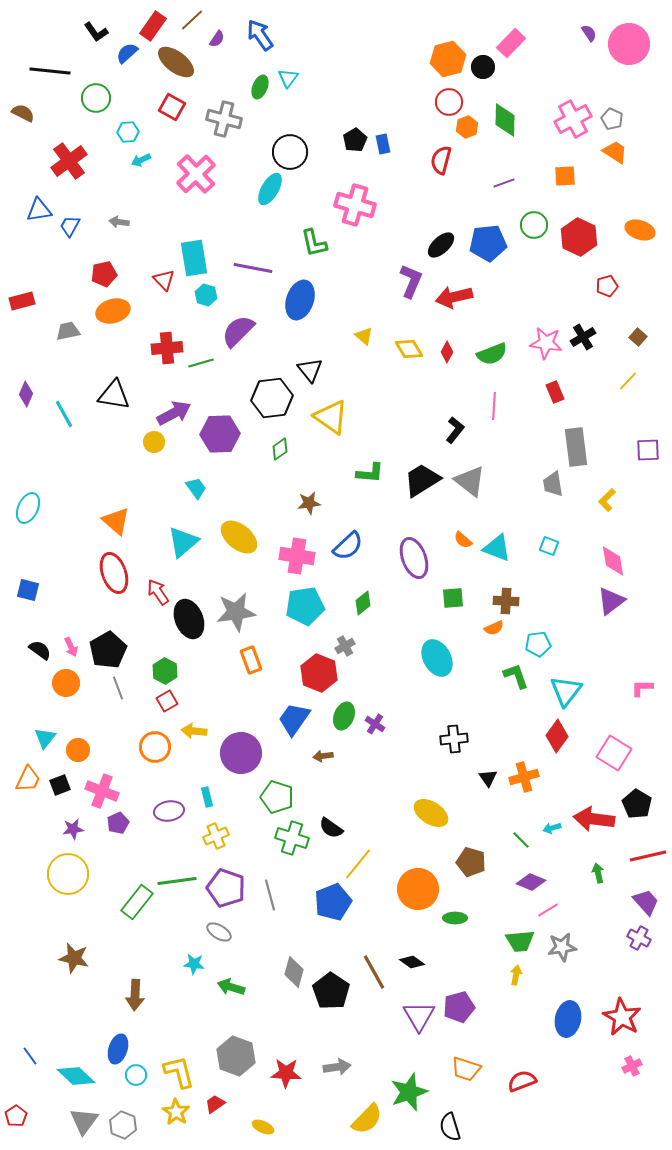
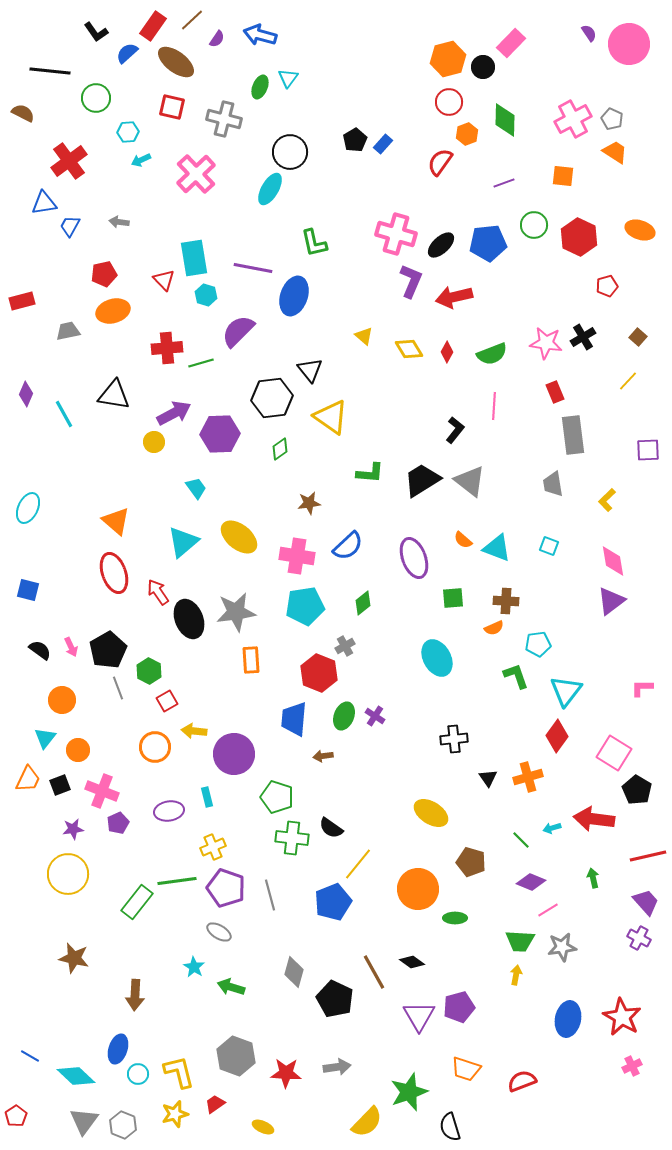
blue arrow at (260, 35): rotated 40 degrees counterclockwise
red square at (172, 107): rotated 16 degrees counterclockwise
orange hexagon at (467, 127): moved 7 px down
blue rectangle at (383, 144): rotated 54 degrees clockwise
red semicircle at (441, 160): moved 1 px left, 2 px down; rotated 20 degrees clockwise
orange square at (565, 176): moved 2 px left; rotated 10 degrees clockwise
pink cross at (355, 205): moved 41 px right, 29 px down
blue triangle at (39, 210): moved 5 px right, 7 px up
blue ellipse at (300, 300): moved 6 px left, 4 px up
gray rectangle at (576, 447): moved 3 px left, 12 px up
orange rectangle at (251, 660): rotated 16 degrees clockwise
green hexagon at (165, 671): moved 16 px left
orange circle at (66, 683): moved 4 px left, 17 px down
blue trapezoid at (294, 719): rotated 30 degrees counterclockwise
purple cross at (375, 724): moved 8 px up
purple circle at (241, 753): moved 7 px left, 1 px down
orange cross at (524, 777): moved 4 px right
black pentagon at (637, 804): moved 14 px up
yellow cross at (216, 836): moved 3 px left, 11 px down
green cross at (292, 838): rotated 12 degrees counterclockwise
green arrow at (598, 873): moved 5 px left, 5 px down
green trapezoid at (520, 941): rotated 8 degrees clockwise
cyan star at (194, 964): moved 3 px down; rotated 25 degrees clockwise
black pentagon at (331, 991): moved 4 px right, 8 px down; rotated 9 degrees counterclockwise
blue line at (30, 1056): rotated 24 degrees counterclockwise
cyan circle at (136, 1075): moved 2 px right, 1 px up
yellow star at (176, 1112): moved 1 px left, 2 px down; rotated 24 degrees clockwise
yellow semicircle at (367, 1119): moved 3 px down
